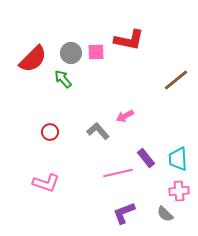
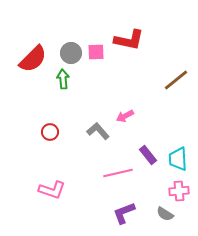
green arrow: rotated 36 degrees clockwise
purple rectangle: moved 2 px right, 3 px up
pink L-shape: moved 6 px right, 7 px down
gray semicircle: rotated 12 degrees counterclockwise
